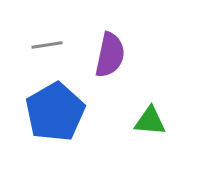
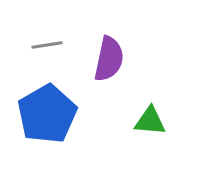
purple semicircle: moved 1 px left, 4 px down
blue pentagon: moved 8 px left, 2 px down
